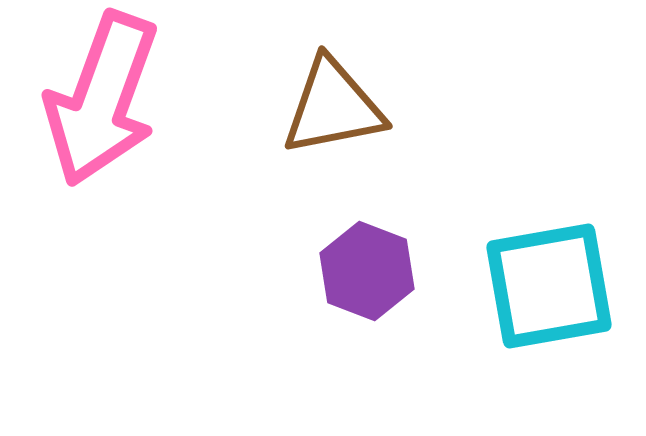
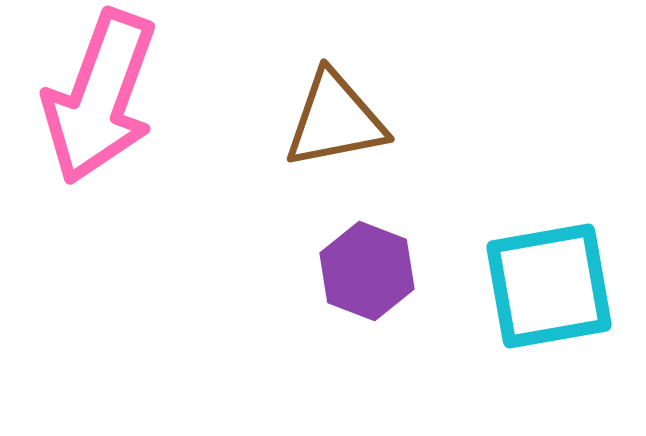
pink arrow: moved 2 px left, 2 px up
brown triangle: moved 2 px right, 13 px down
